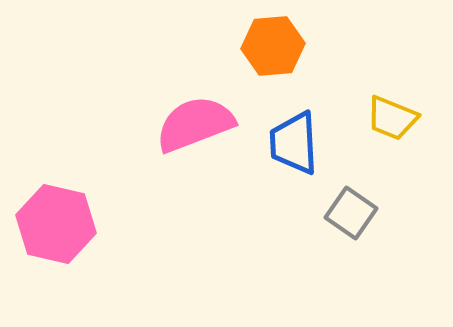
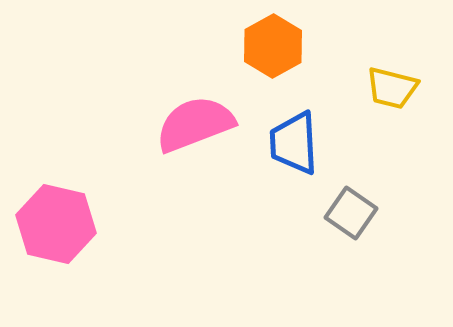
orange hexagon: rotated 24 degrees counterclockwise
yellow trapezoid: moved 30 px up; rotated 8 degrees counterclockwise
